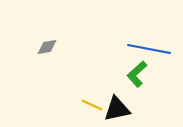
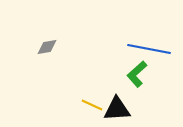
black triangle: rotated 8 degrees clockwise
